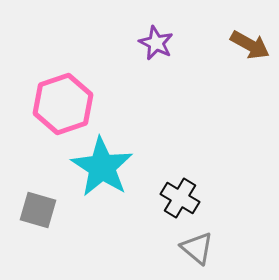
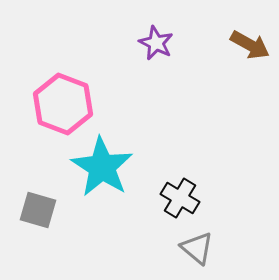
pink hexagon: rotated 20 degrees counterclockwise
